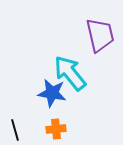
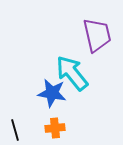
purple trapezoid: moved 3 px left
cyan arrow: moved 2 px right
orange cross: moved 1 px left, 1 px up
